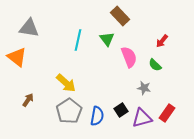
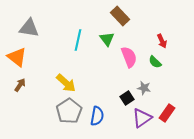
red arrow: rotated 64 degrees counterclockwise
green semicircle: moved 3 px up
brown arrow: moved 8 px left, 15 px up
black square: moved 6 px right, 12 px up
purple triangle: rotated 20 degrees counterclockwise
